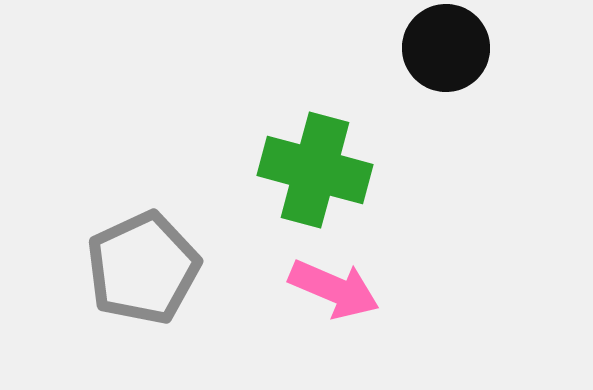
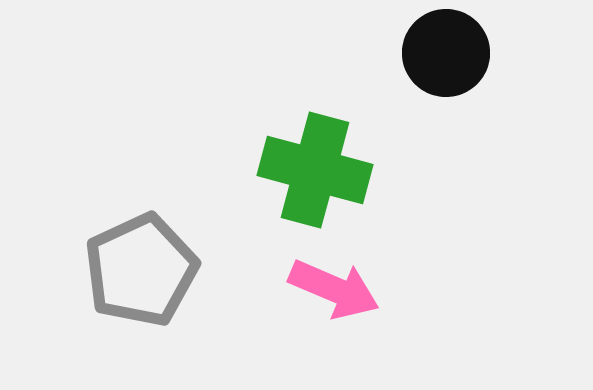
black circle: moved 5 px down
gray pentagon: moved 2 px left, 2 px down
